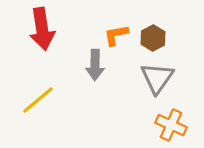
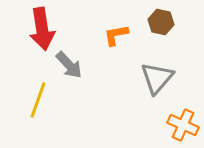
brown hexagon: moved 8 px right, 16 px up; rotated 20 degrees counterclockwise
gray arrow: moved 26 px left; rotated 44 degrees counterclockwise
gray triangle: rotated 6 degrees clockwise
yellow line: rotated 30 degrees counterclockwise
orange cross: moved 12 px right
